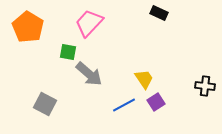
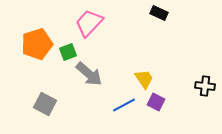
orange pentagon: moved 9 px right, 17 px down; rotated 24 degrees clockwise
green square: rotated 30 degrees counterclockwise
purple square: rotated 30 degrees counterclockwise
